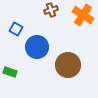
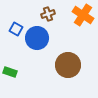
brown cross: moved 3 px left, 4 px down
blue circle: moved 9 px up
